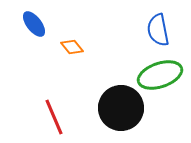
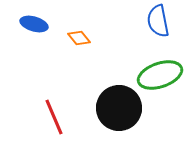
blue ellipse: rotated 36 degrees counterclockwise
blue semicircle: moved 9 px up
orange diamond: moved 7 px right, 9 px up
black circle: moved 2 px left
